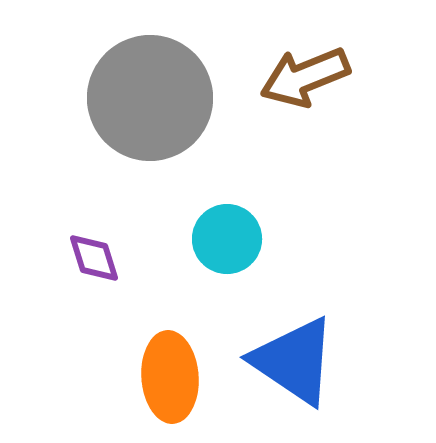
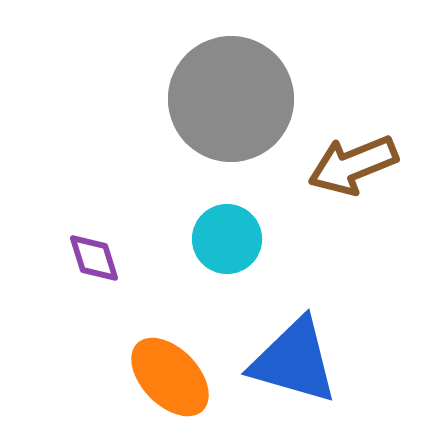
brown arrow: moved 48 px right, 88 px down
gray circle: moved 81 px right, 1 px down
blue triangle: rotated 18 degrees counterclockwise
orange ellipse: rotated 40 degrees counterclockwise
